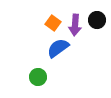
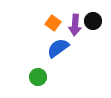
black circle: moved 4 px left, 1 px down
